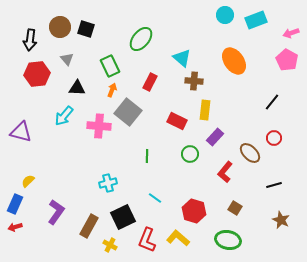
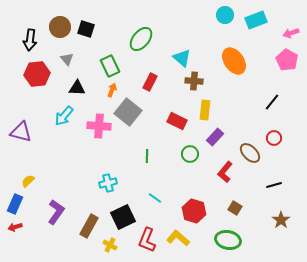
brown star at (281, 220): rotated 12 degrees clockwise
